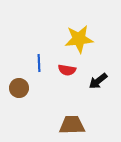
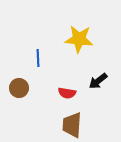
yellow star: rotated 12 degrees clockwise
blue line: moved 1 px left, 5 px up
red semicircle: moved 23 px down
brown trapezoid: rotated 84 degrees counterclockwise
